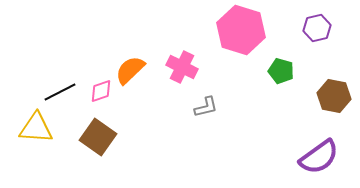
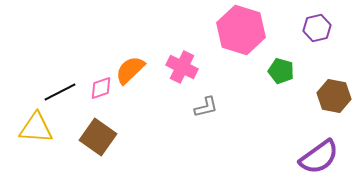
pink diamond: moved 3 px up
